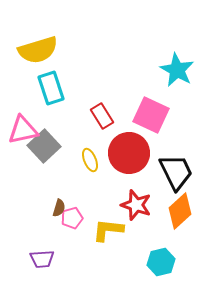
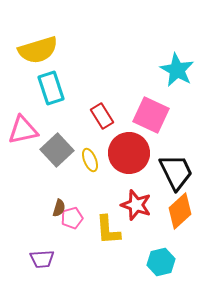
gray square: moved 13 px right, 4 px down
yellow L-shape: rotated 100 degrees counterclockwise
